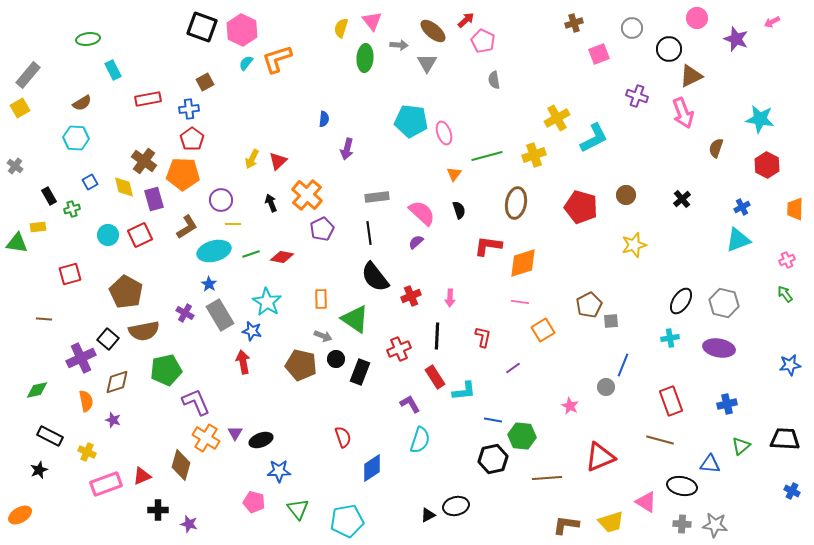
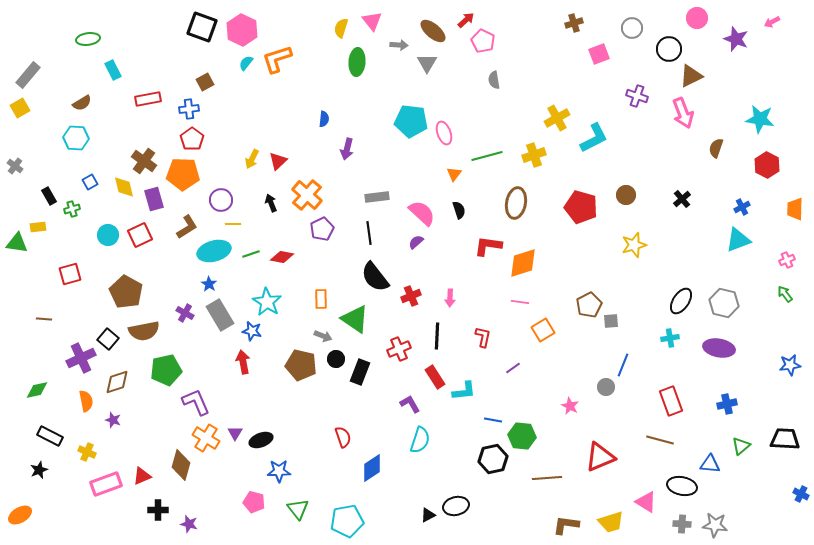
green ellipse at (365, 58): moved 8 px left, 4 px down
blue cross at (792, 491): moved 9 px right, 3 px down
